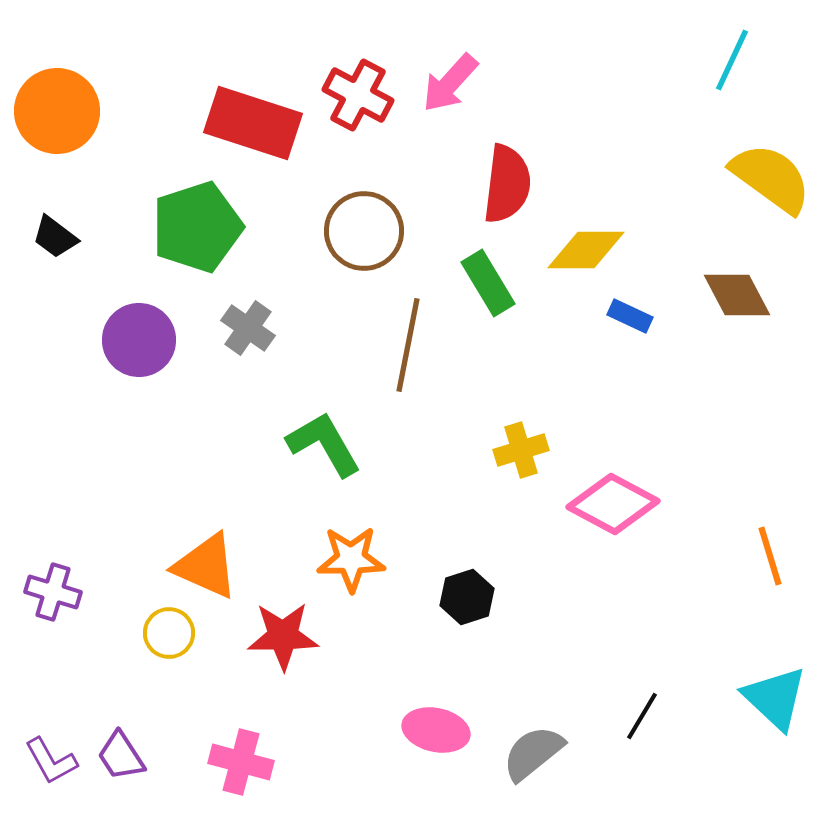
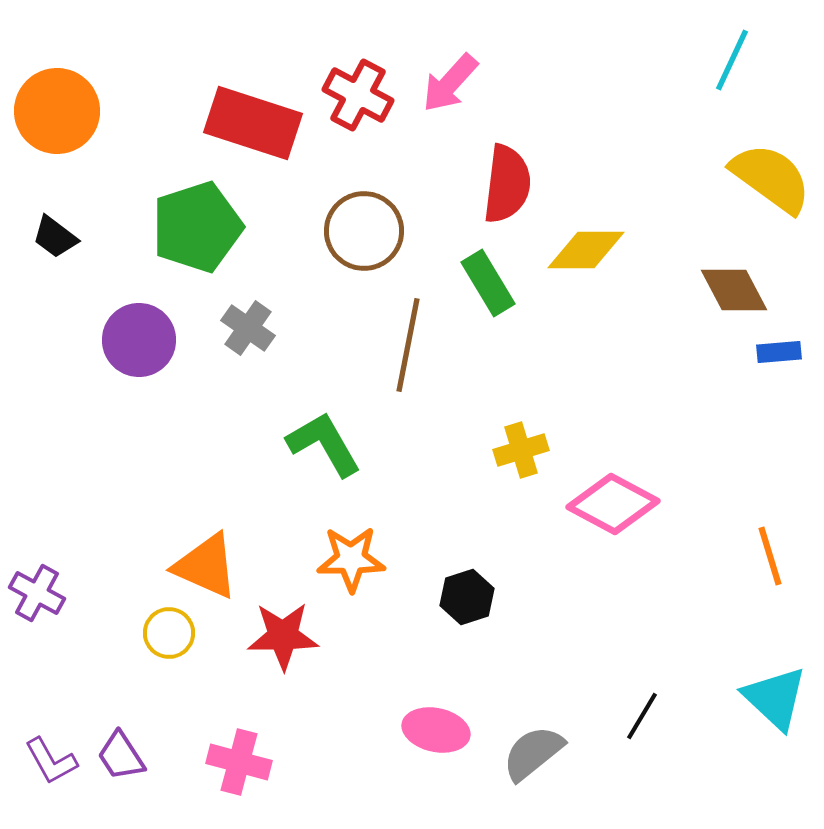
brown diamond: moved 3 px left, 5 px up
blue rectangle: moved 149 px right, 36 px down; rotated 30 degrees counterclockwise
purple cross: moved 16 px left, 1 px down; rotated 12 degrees clockwise
pink cross: moved 2 px left
